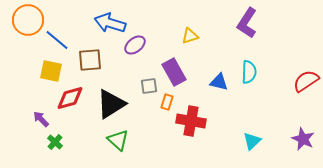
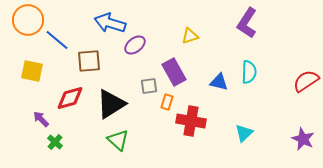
brown square: moved 1 px left, 1 px down
yellow square: moved 19 px left
cyan triangle: moved 8 px left, 8 px up
